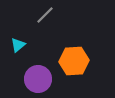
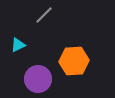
gray line: moved 1 px left
cyan triangle: rotated 14 degrees clockwise
